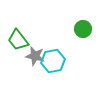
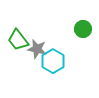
gray star: moved 2 px right, 7 px up
cyan hexagon: rotated 20 degrees counterclockwise
